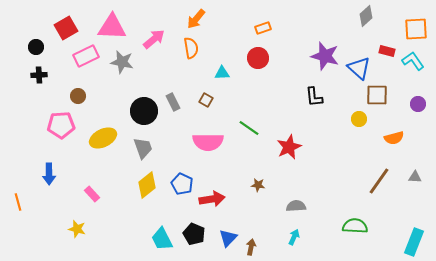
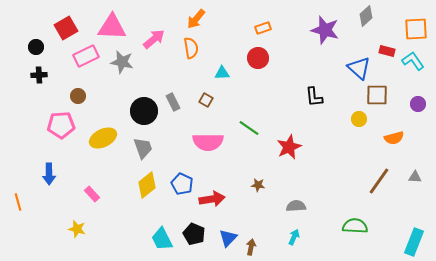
purple star at (325, 56): moved 26 px up
